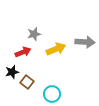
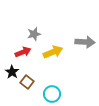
yellow arrow: moved 3 px left, 3 px down
black star: rotated 24 degrees counterclockwise
